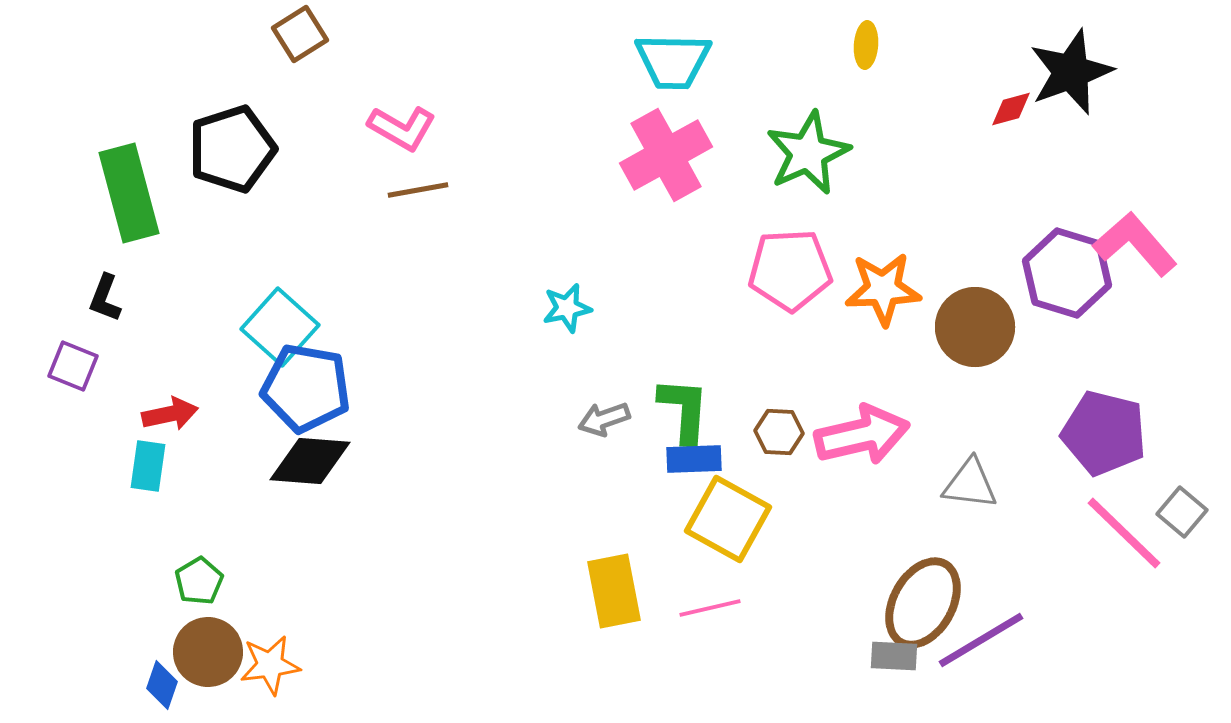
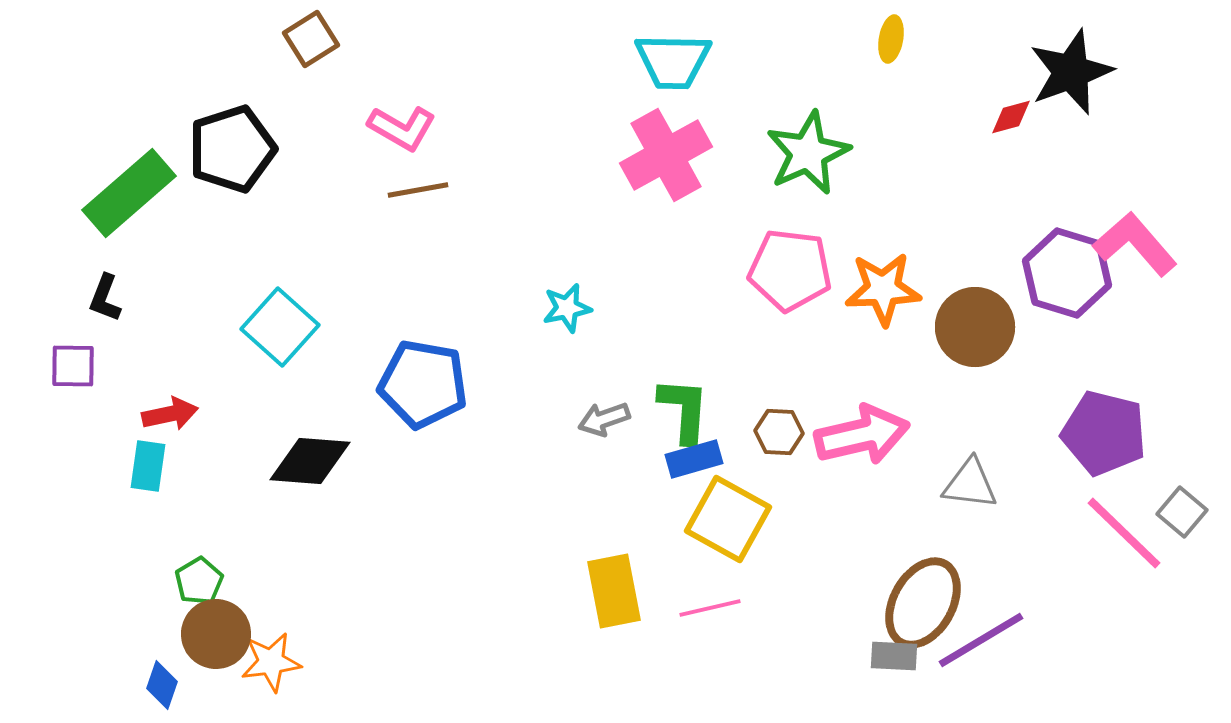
brown square at (300, 34): moved 11 px right, 5 px down
yellow ellipse at (866, 45): moved 25 px right, 6 px up; rotated 6 degrees clockwise
red diamond at (1011, 109): moved 8 px down
green rectangle at (129, 193): rotated 64 degrees clockwise
pink pentagon at (790, 270): rotated 10 degrees clockwise
purple square at (73, 366): rotated 21 degrees counterclockwise
blue pentagon at (306, 388): moved 117 px right, 4 px up
blue rectangle at (694, 459): rotated 14 degrees counterclockwise
brown circle at (208, 652): moved 8 px right, 18 px up
orange star at (270, 665): moved 1 px right, 3 px up
